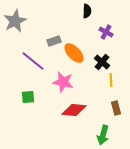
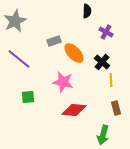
purple line: moved 14 px left, 2 px up
